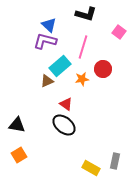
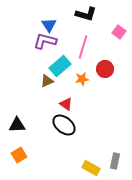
blue triangle: rotated 14 degrees clockwise
red circle: moved 2 px right
black triangle: rotated 12 degrees counterclockwise
